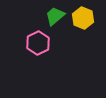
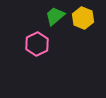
pink hexagon: moved 1 px left, 1 px down
